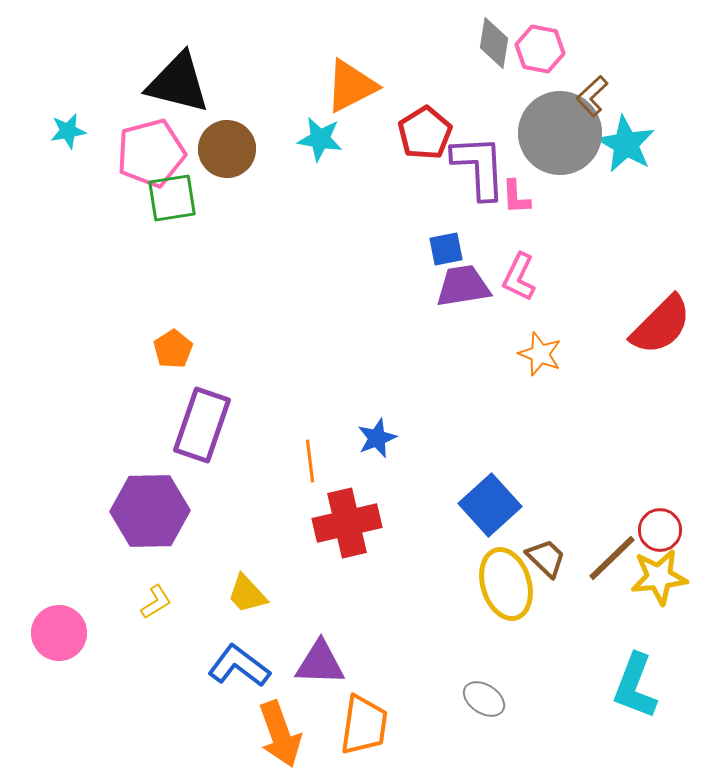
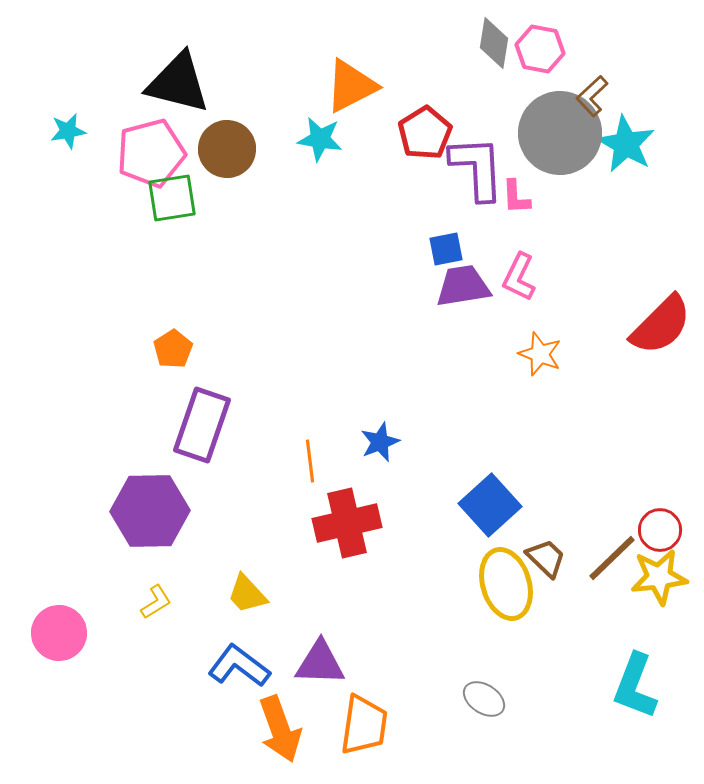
purple L-shape at (479, 167): moved 2 px left, 1 px down
blue star at (377, 438): moved 3 px right, 4 px down
orange arrow at (280, 734): moved 5 px up
